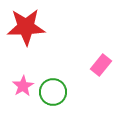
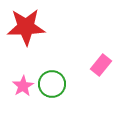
green circle: moved 1 px left, 8 px up
